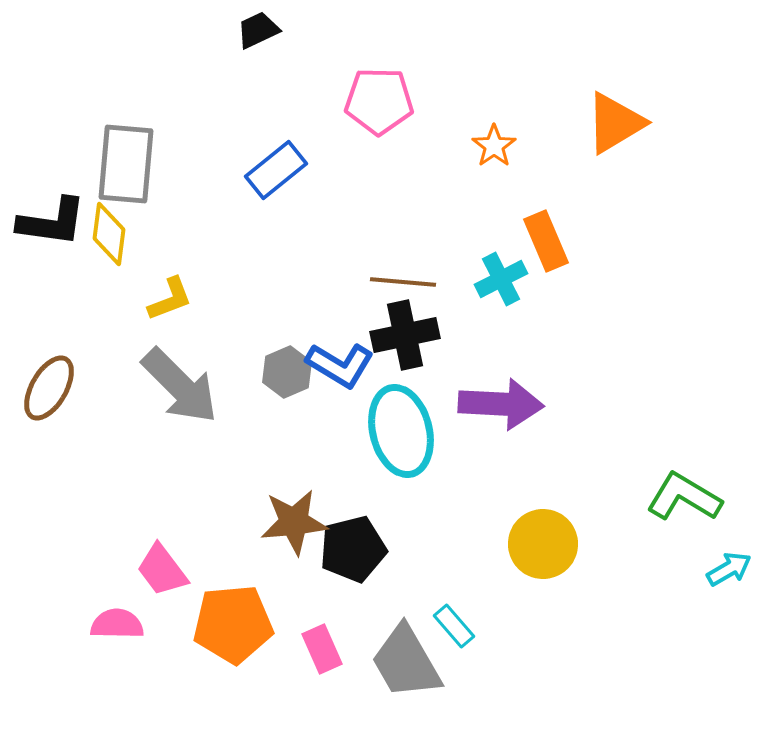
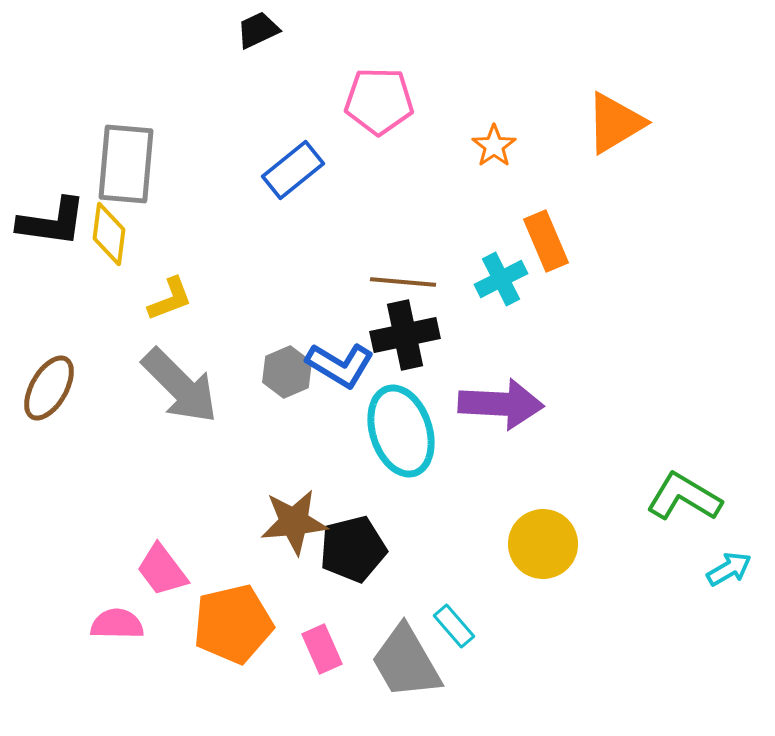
blue rectangle: moved 17 px right
cyan ellipse: rotated 4 degrees counterclockwise
orange pentagon: rotated 8 degrees counterclockwise
